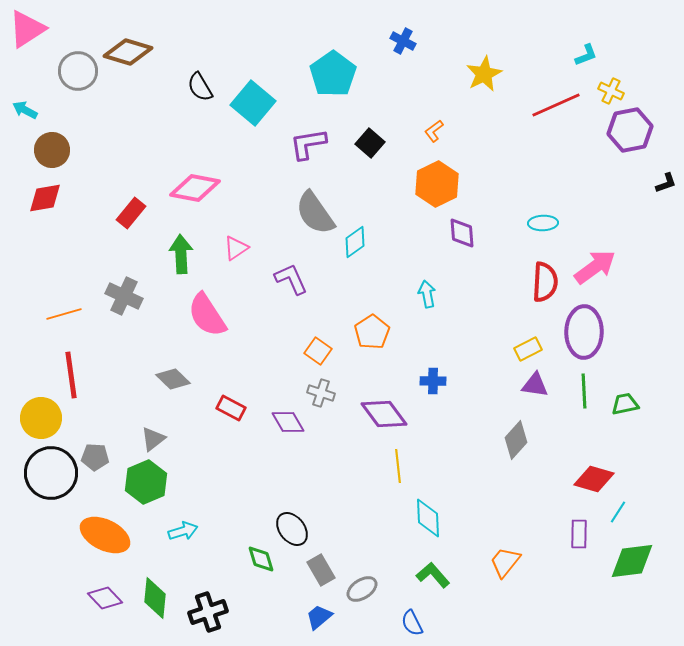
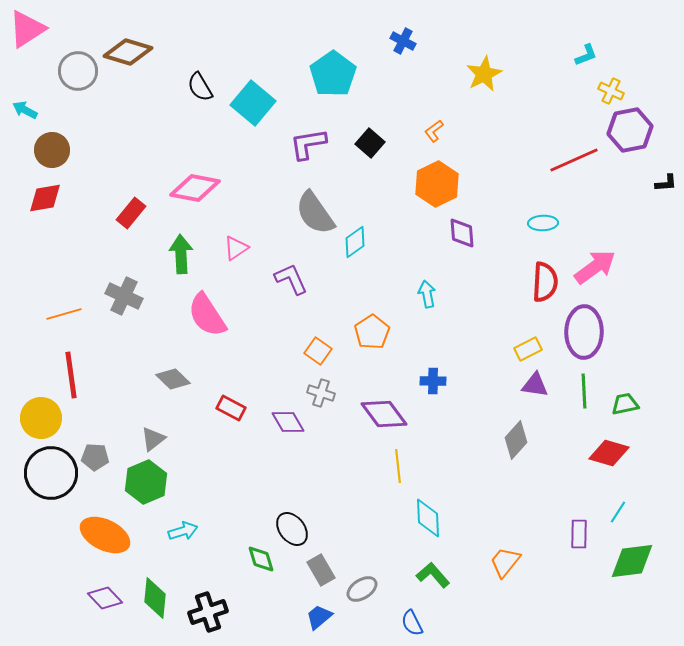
red line at (556, 105): moved 18 px right, 55 px down
black L-shape at (666, 183): rotated 15 degrees clockwise
red diamond at (594, 479): moved 15 px right, 26 px up
